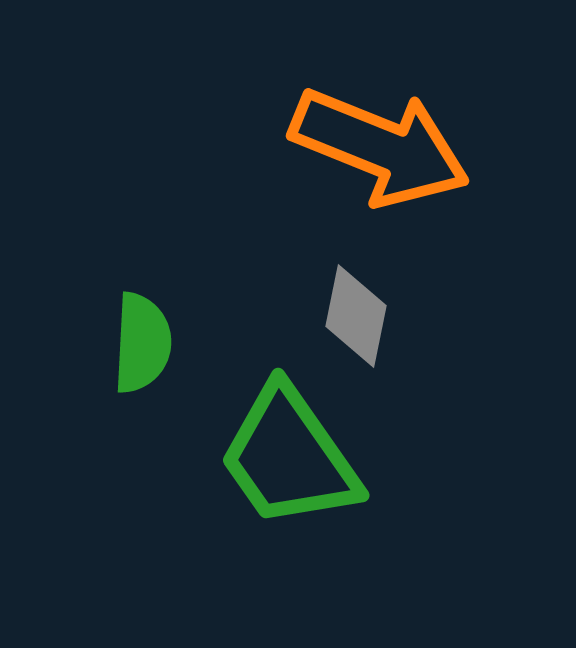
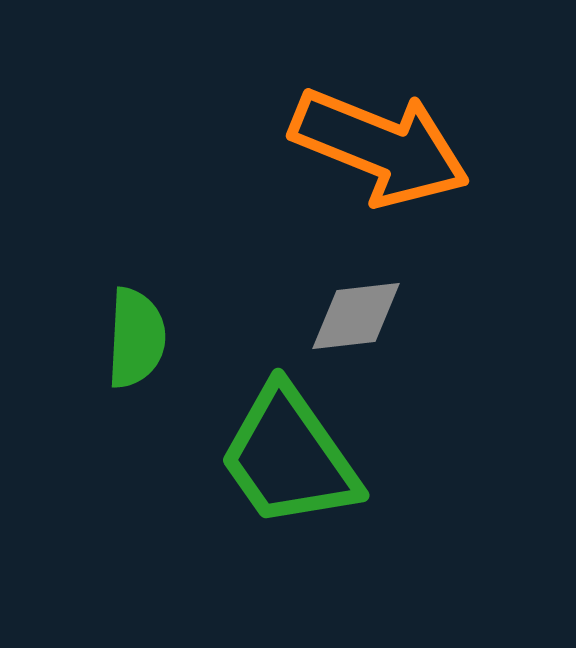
gray diamond: rotated 72 degrees clockwise
green semicircle: moved 6 px left, 5 px up
